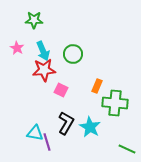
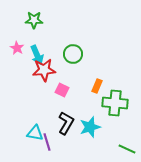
cyan arrow: moved 6 px left, 4 px down
pink square: moved 1 px right
cyan star: rotated 25 degrees clockwise
